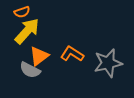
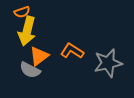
yellow arrow: rotated 152 degrees clockwise
orange L-shape: moved 3 px up
